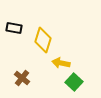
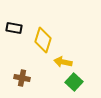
yellow arrow: moved 2 px right, 1 px up
brown cross: rotated 28 degrees counterclockwise
